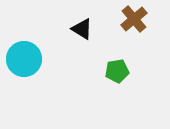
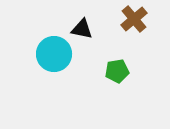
black triangle: rotated 20 degrees counterclockwise
cyan circle: moved 30 px right, 5 px up
